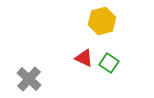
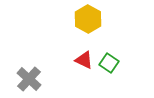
yellow hexagon: moved 14 px left, 2 px up; rotated 16 degrees counterclockwise
red triangle: moved 2 px down
